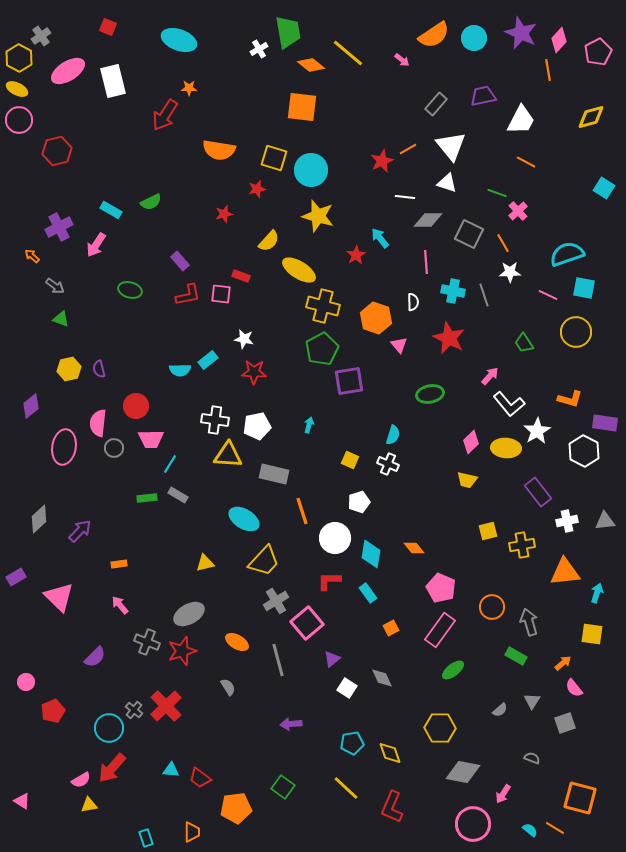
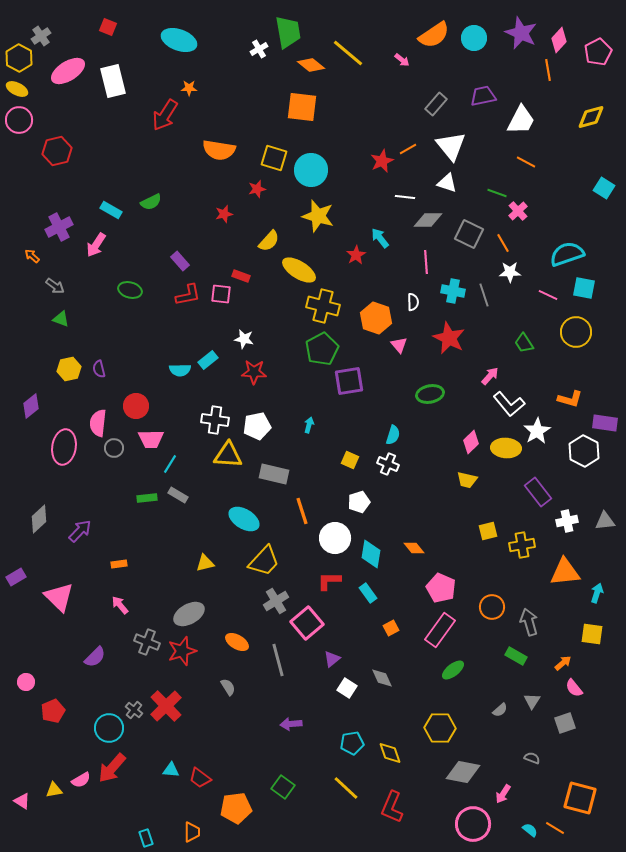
yellow triangle at (89, 805): moved 35 px left, 15 px up
